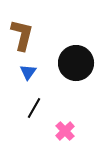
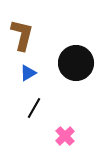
blue triangle: moved 1 px down; rotated 24 degrees clockwise
pink cross: moved 5 px down
